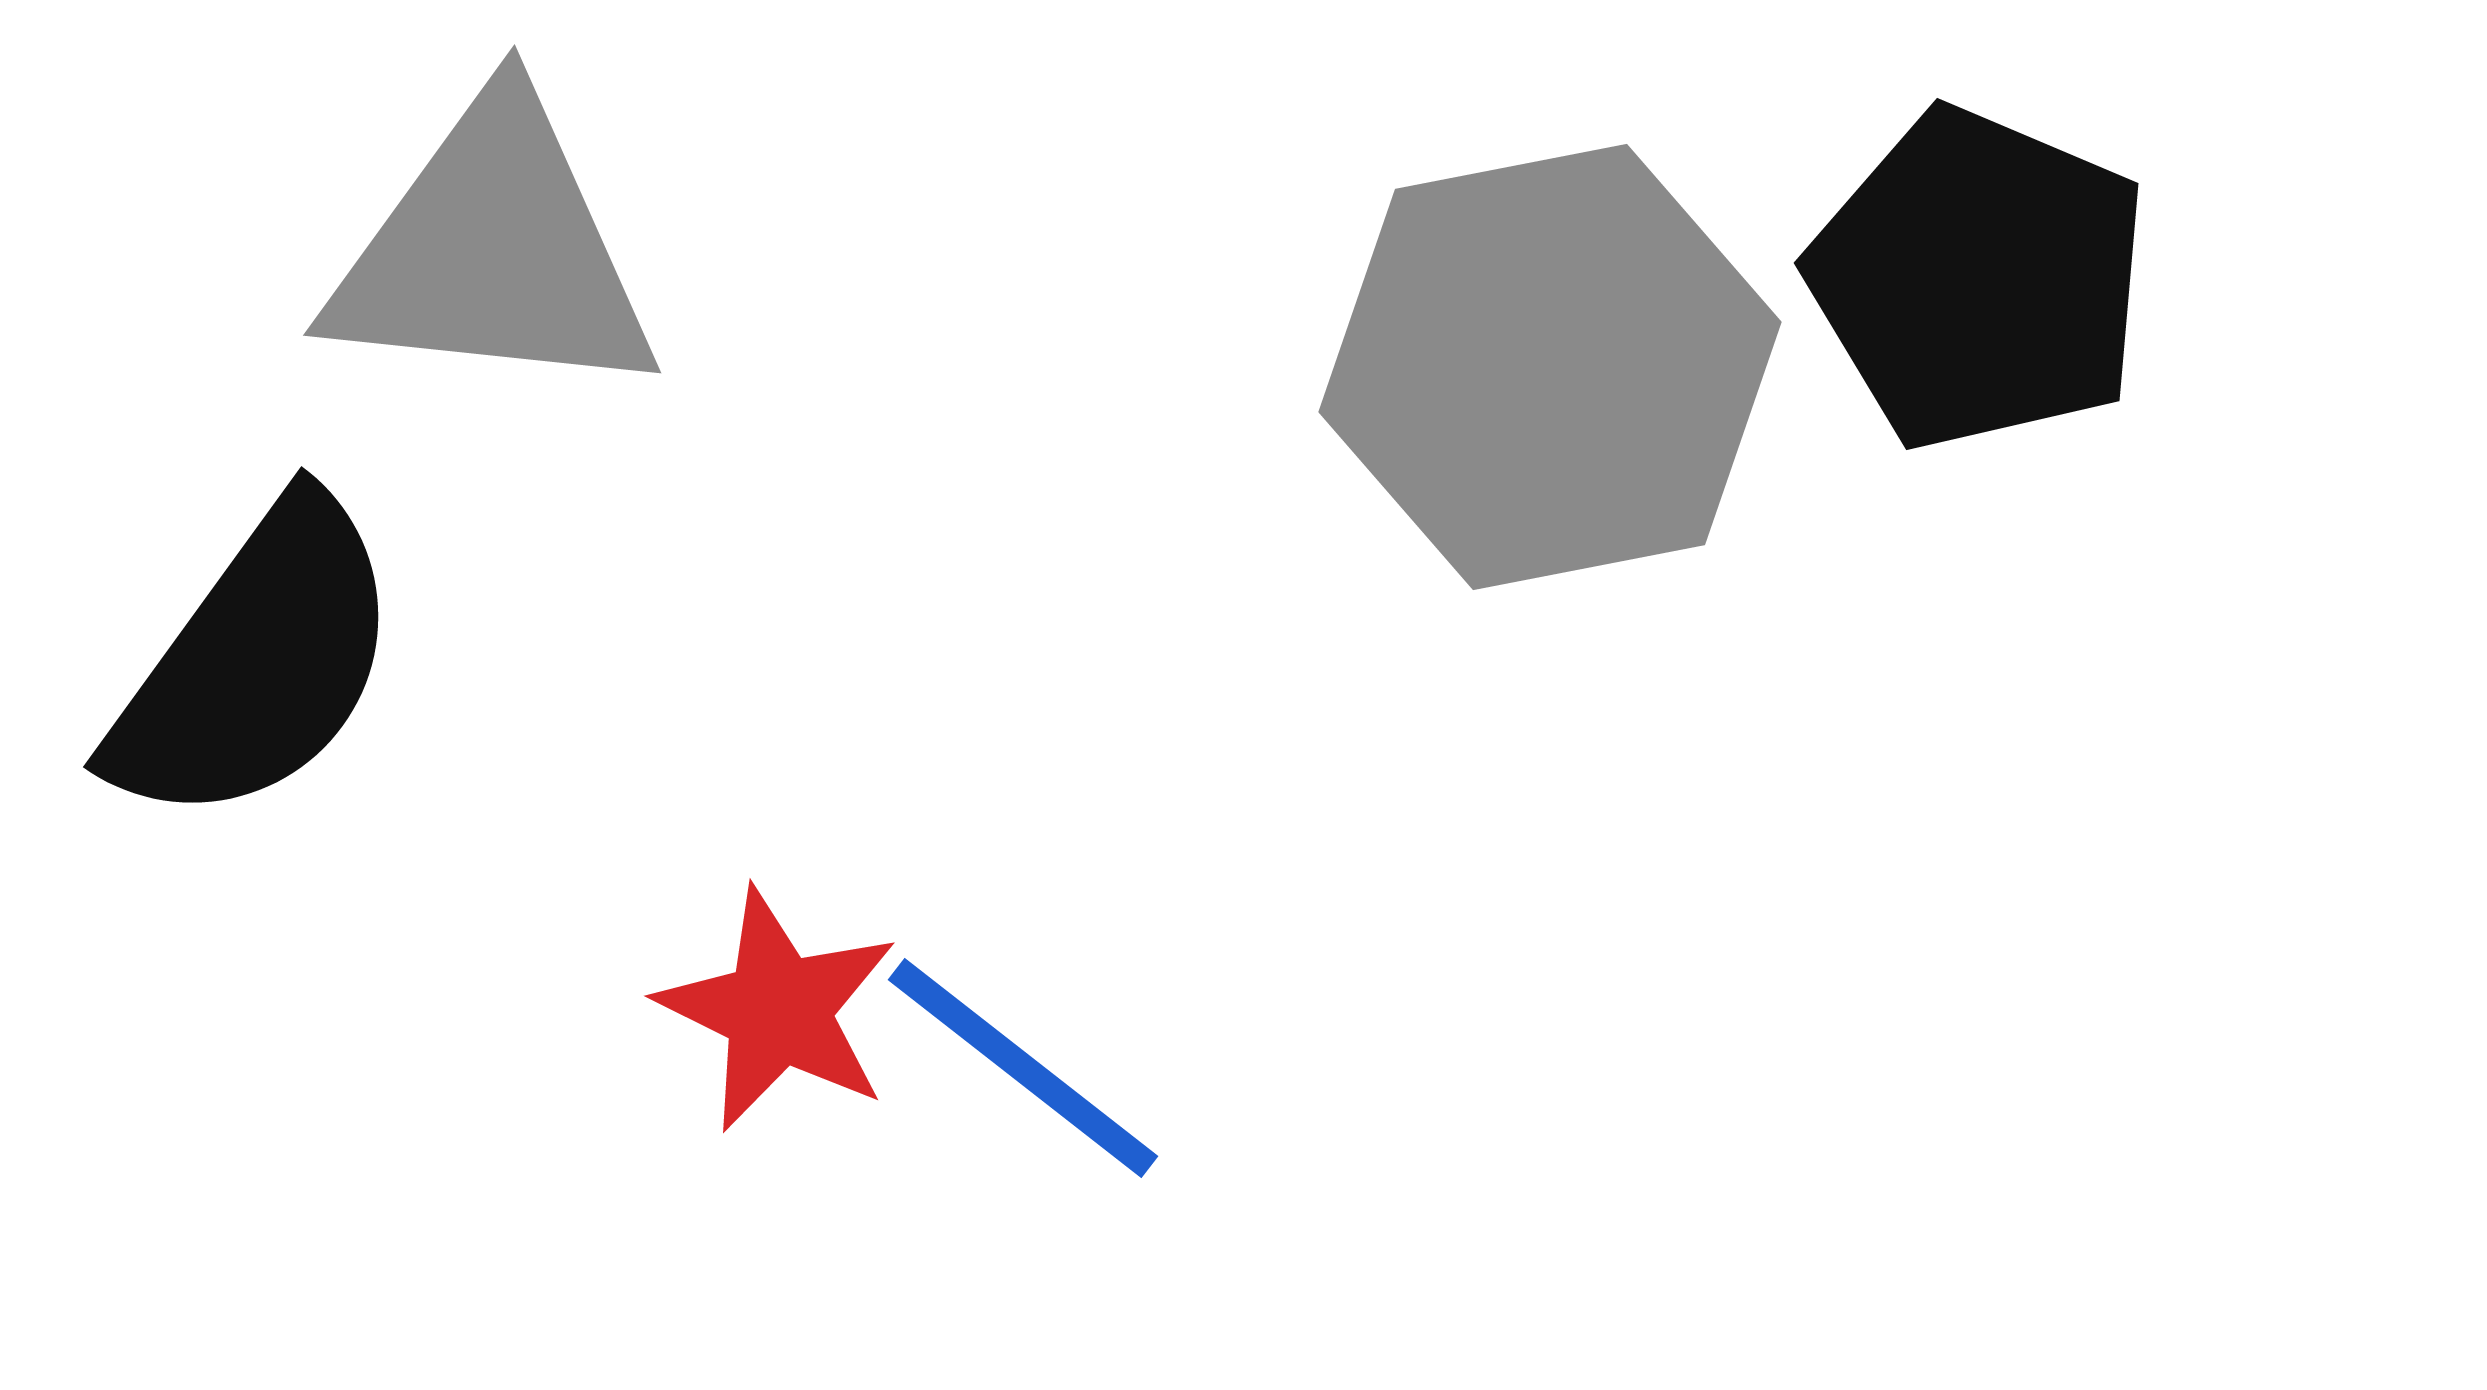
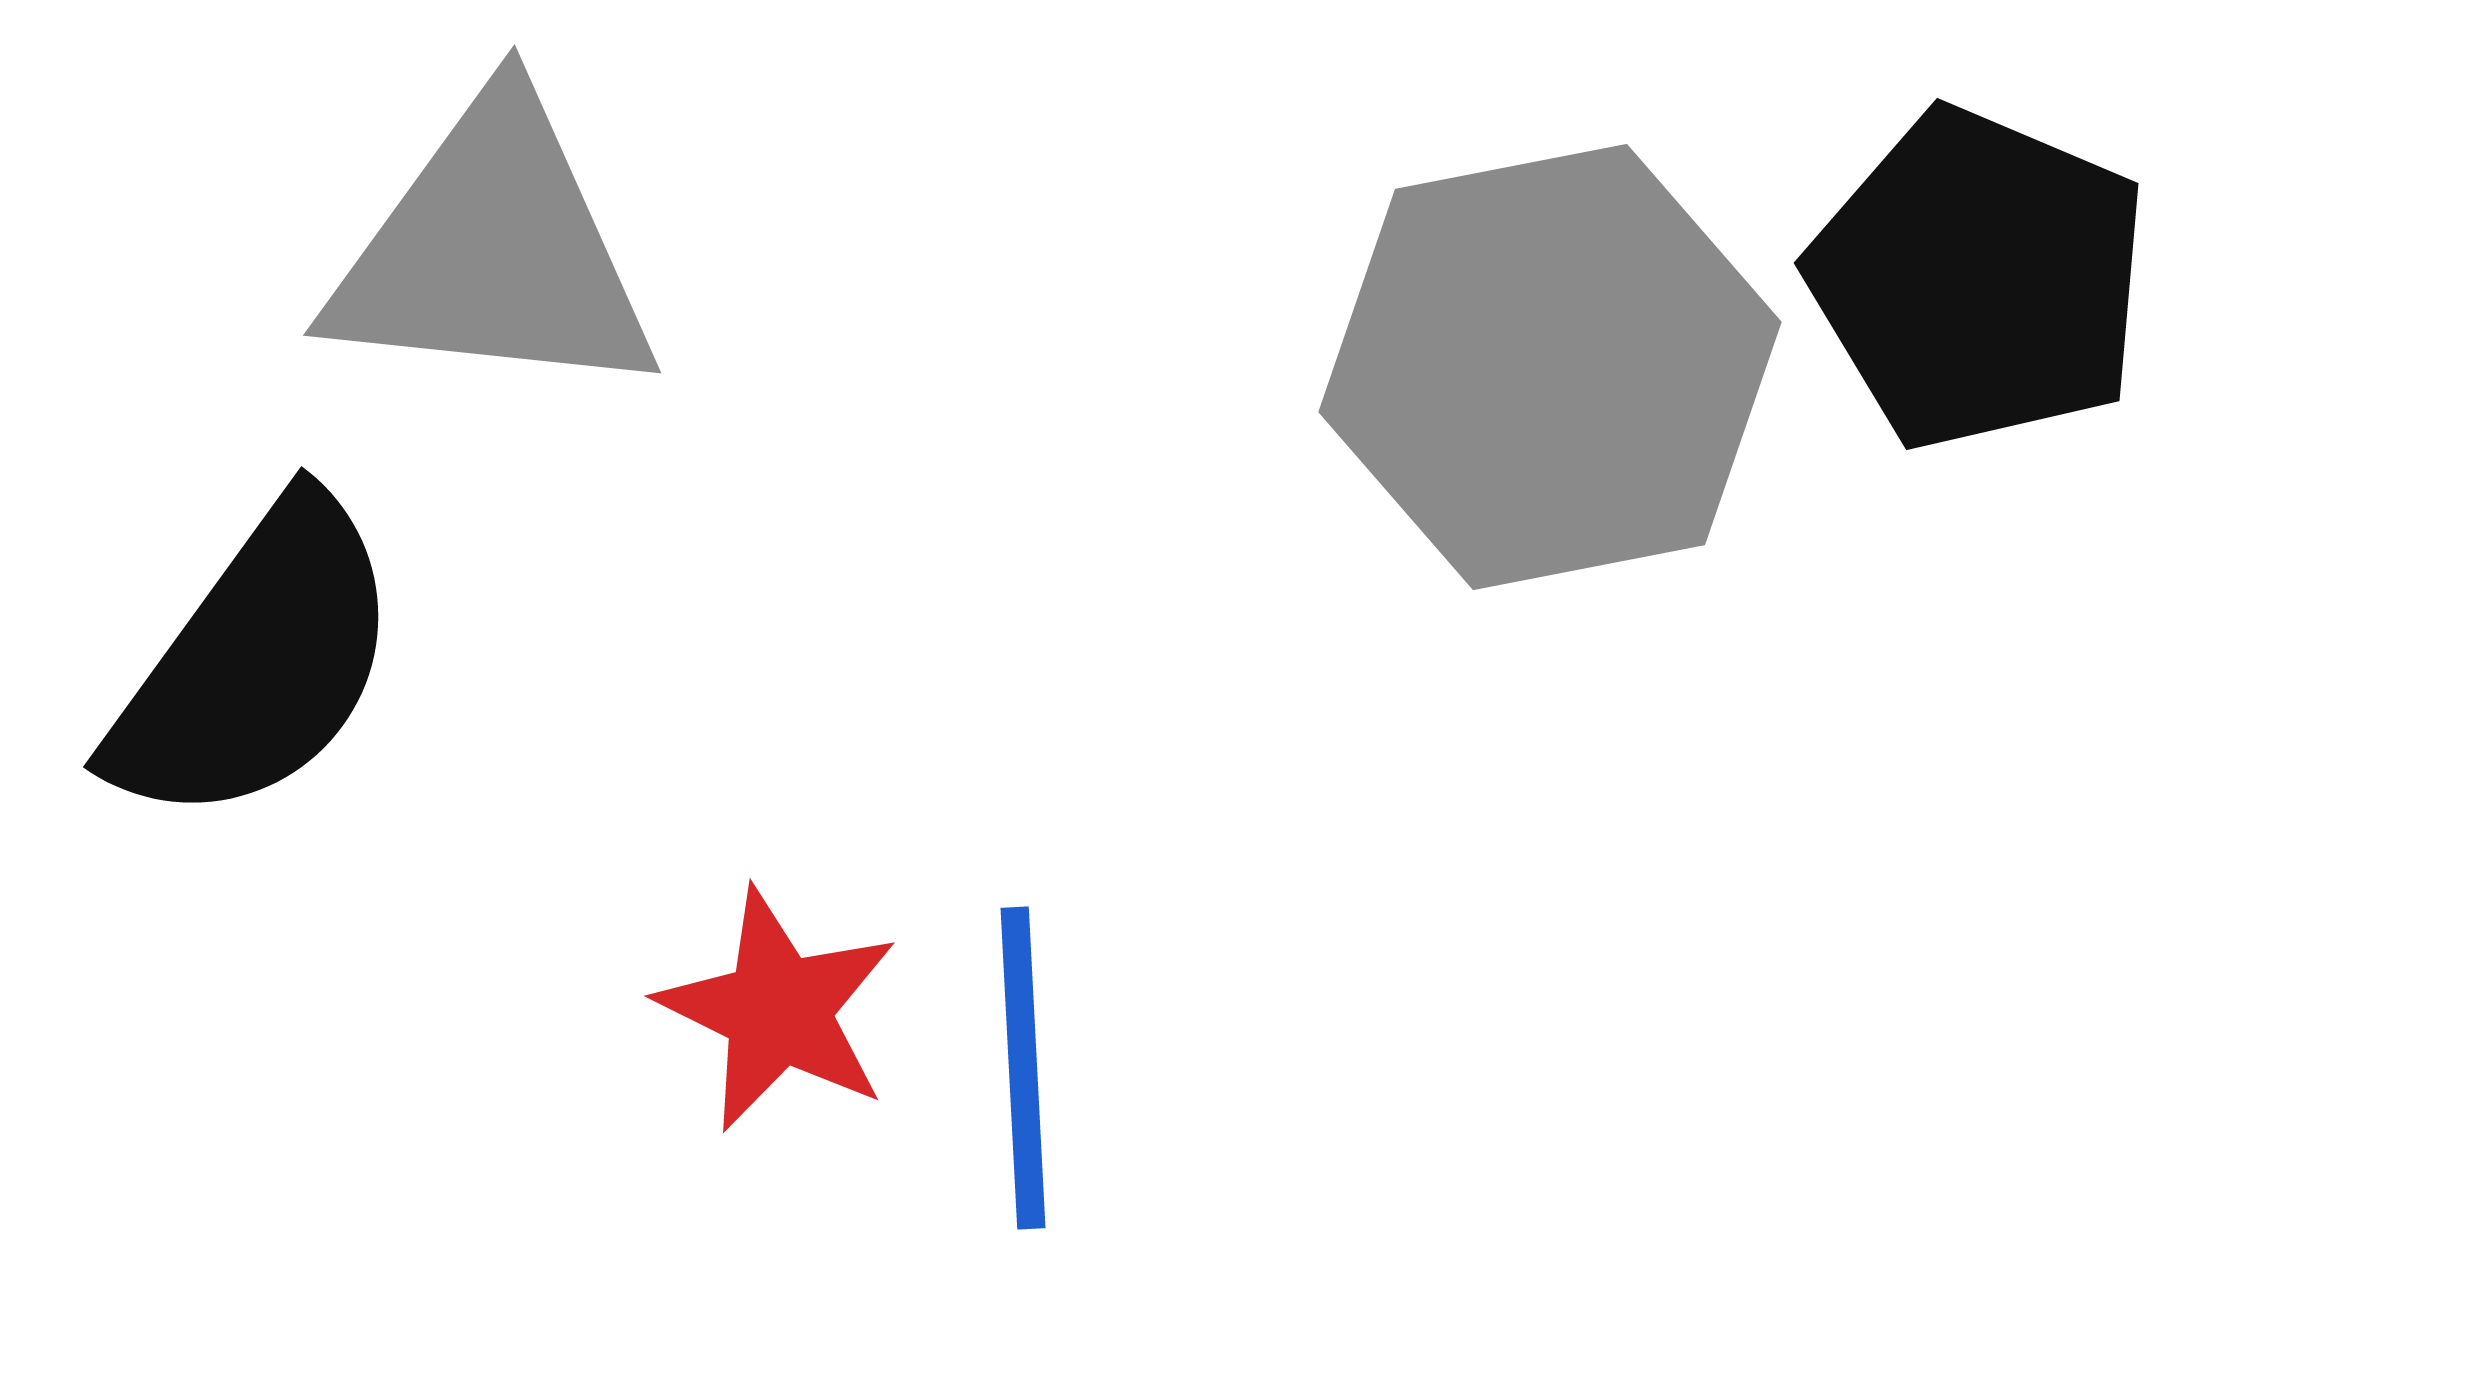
blue line: rotated 49 degrees clockwise
